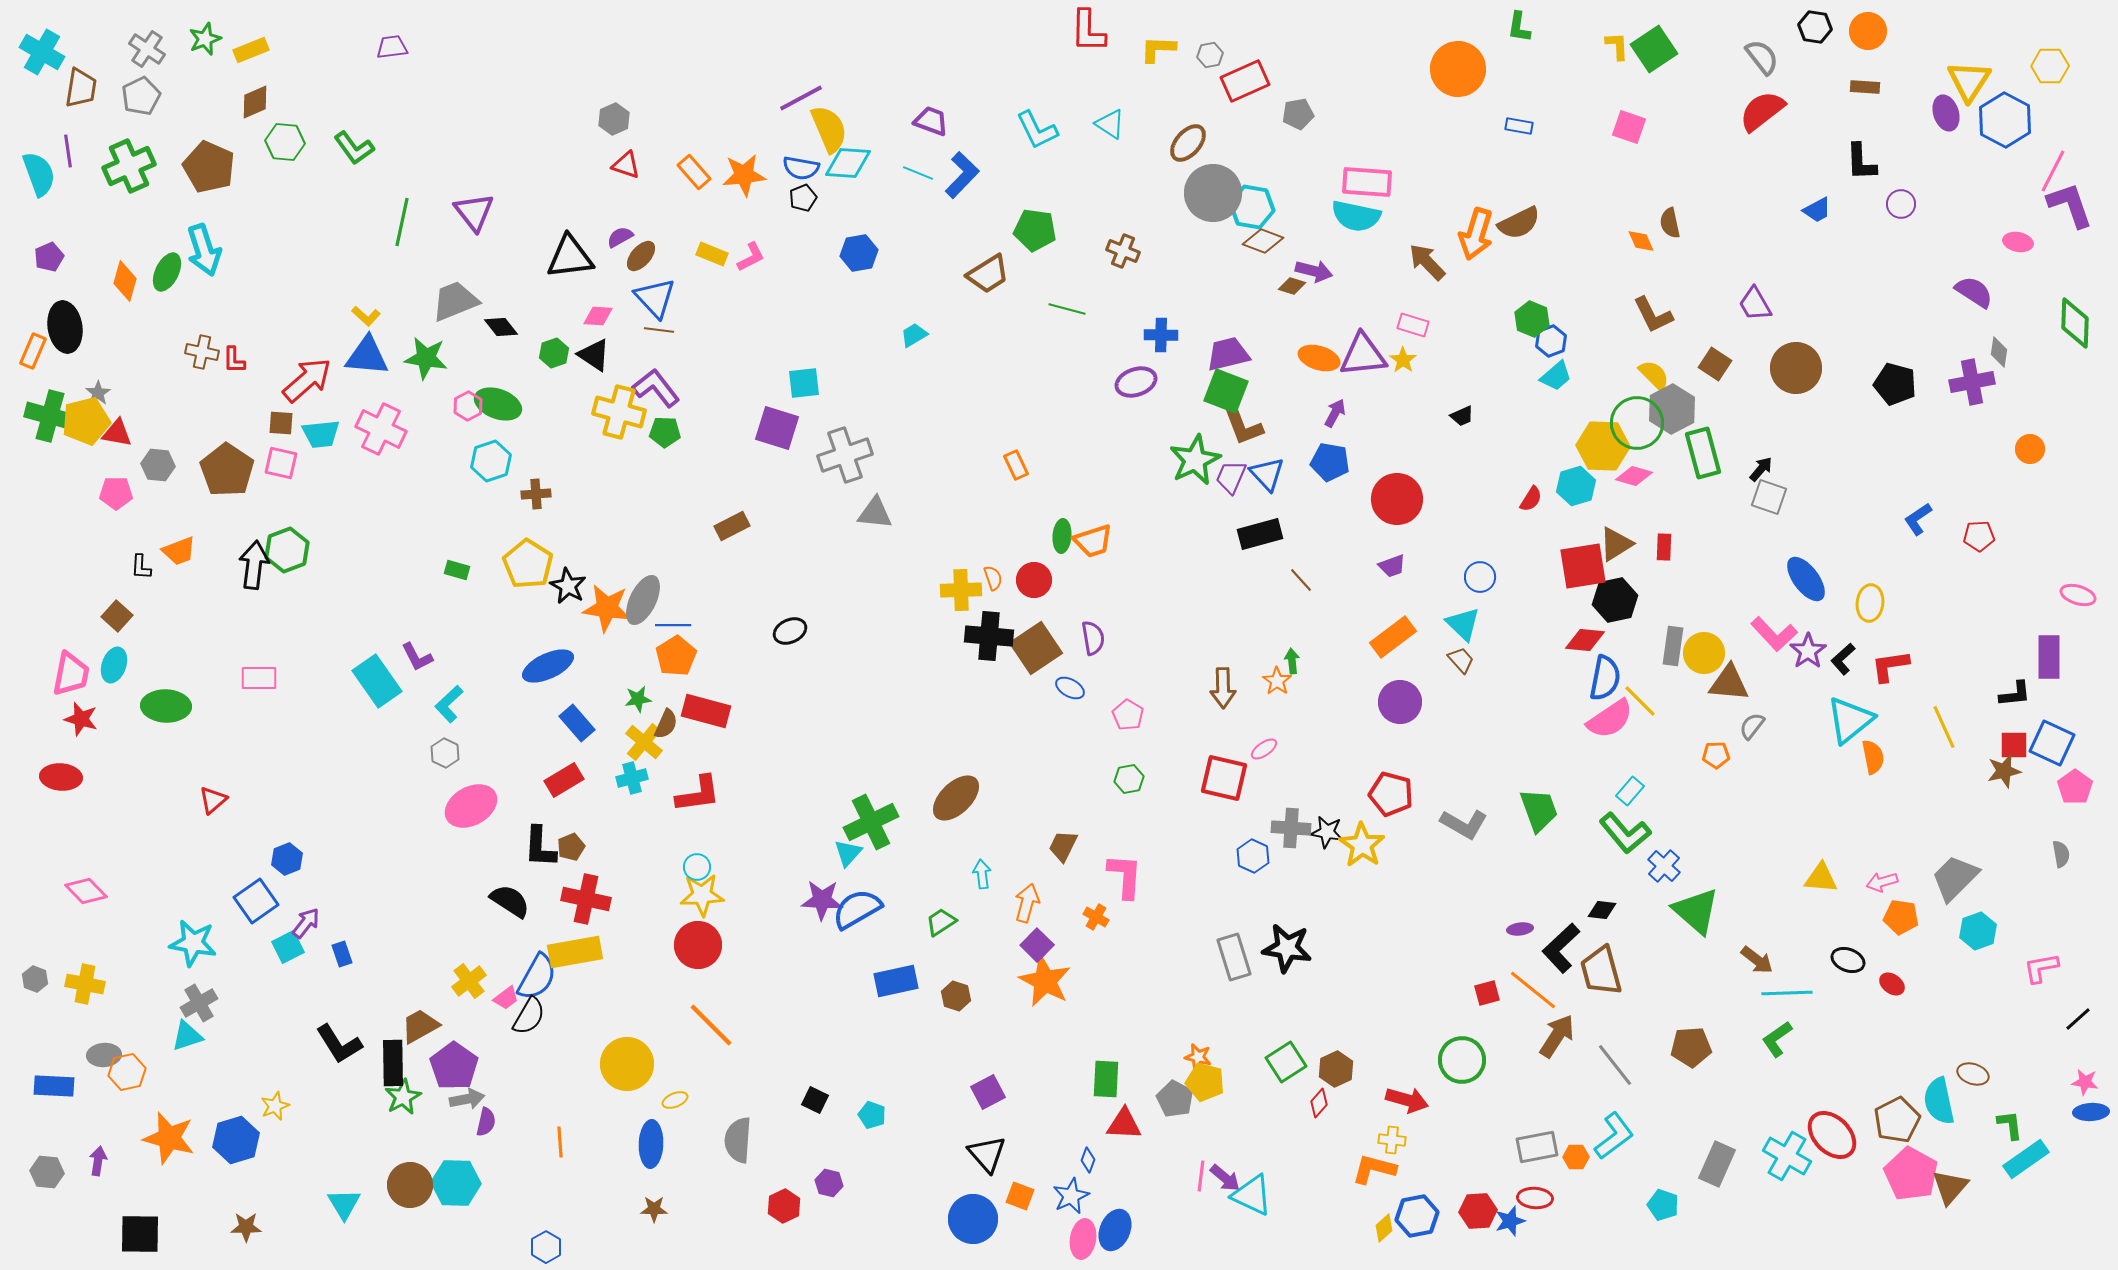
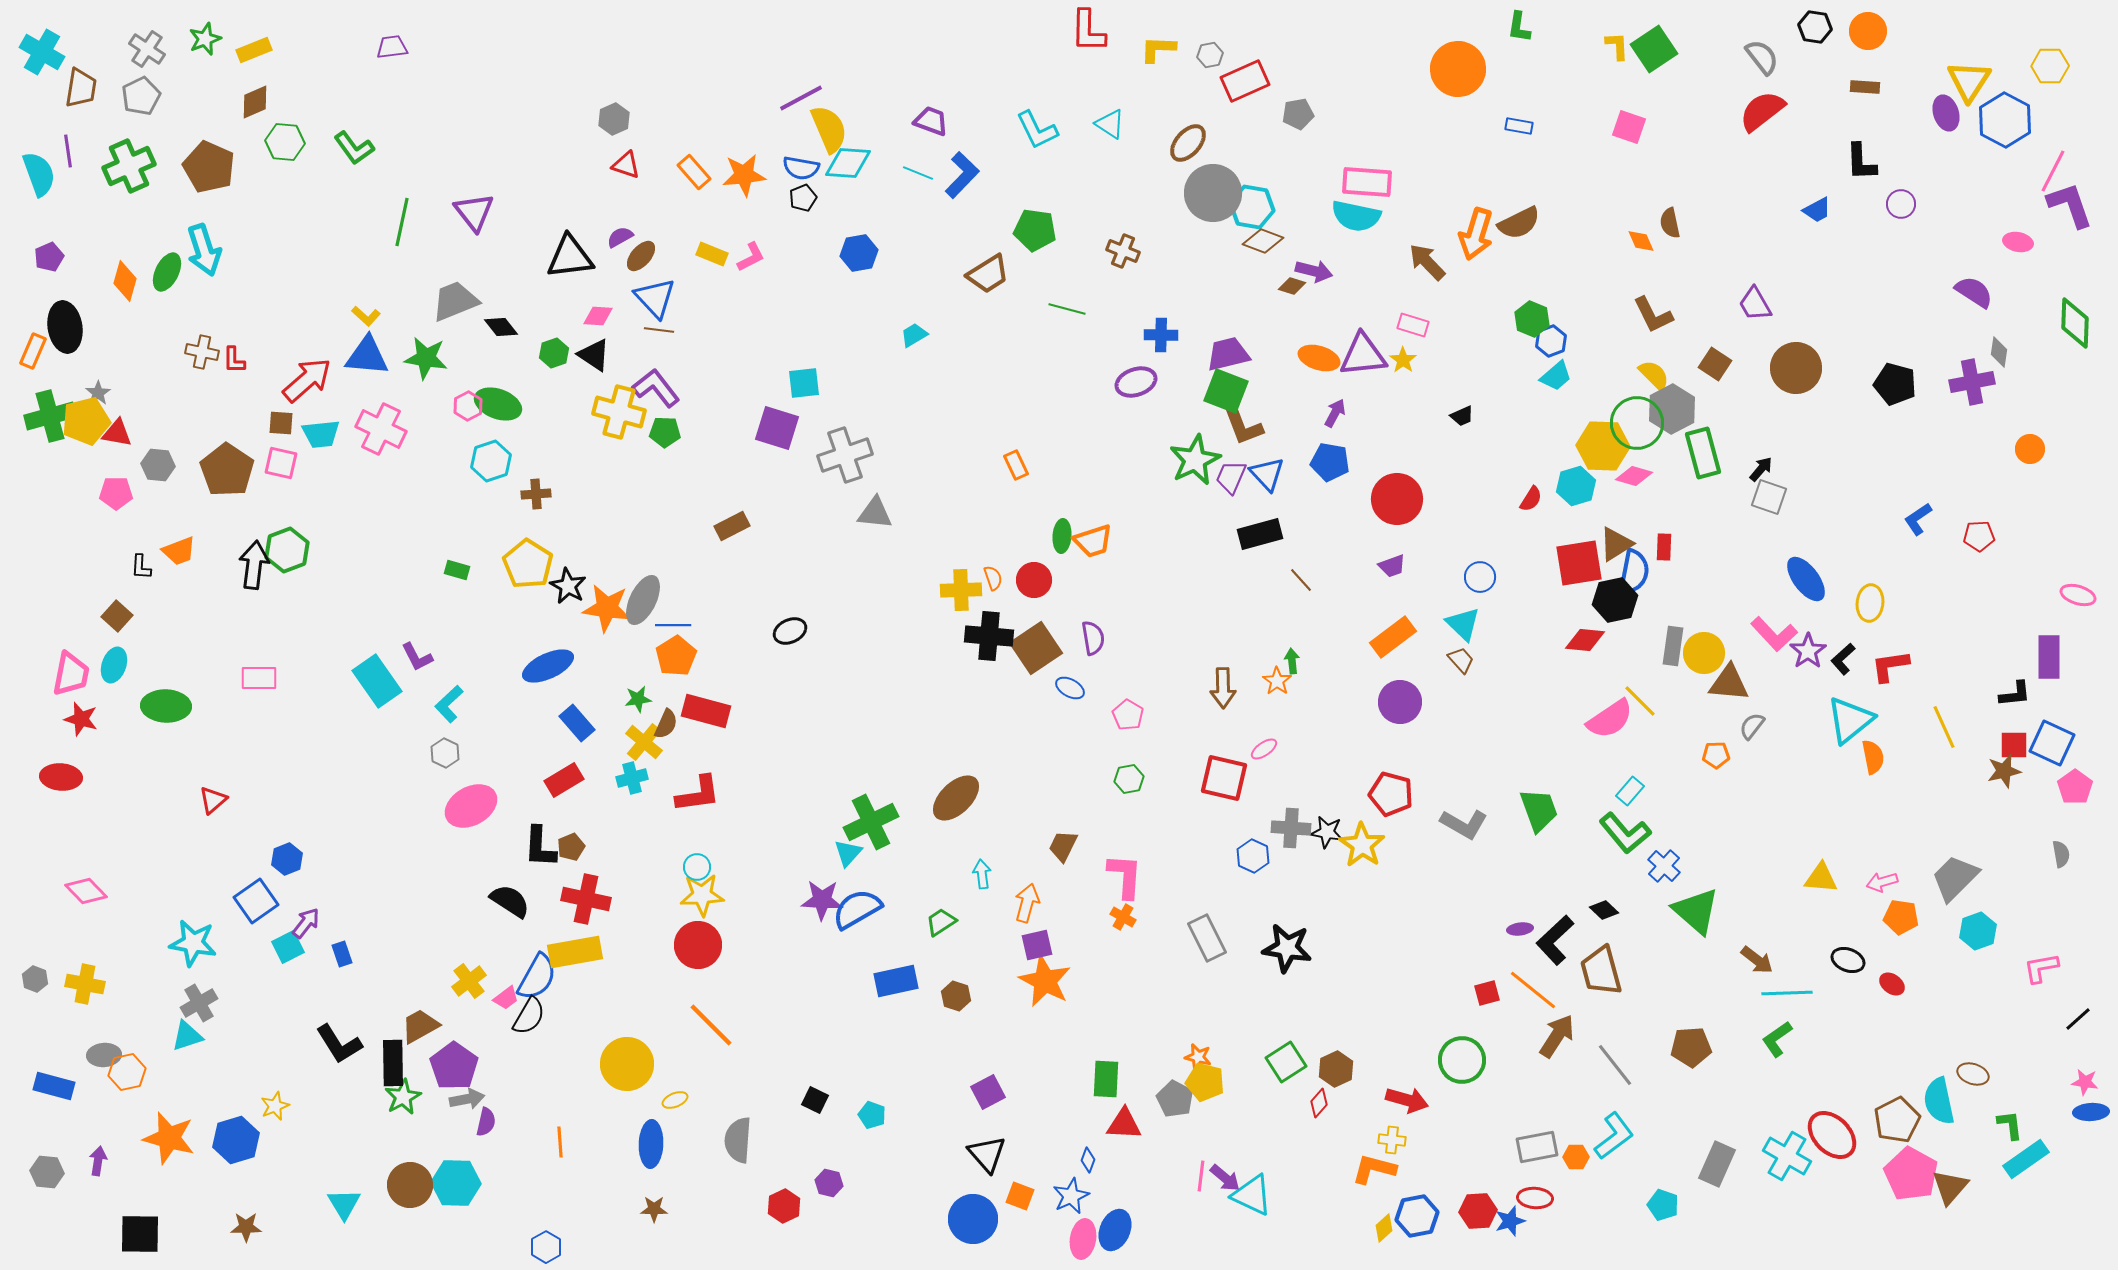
yellow rectangle at (251, 50): moved 3 px right
green cross at (50, 416): rotated 30 degrees counterclockwise
red square at (1583, 566): moved 4 px left, 3 px up
blue semicircle at (1605, 678): moved 29 px right, 106 px up
black diamond at (1602, 910): moved 2 px right; rotated 36 degrees clockwise
orange cross at (1096, 917): moved 27 px right
purple square at (1037, 945): rotated 32 degrees clockwise
black L-shape at (1561, 948): moved 6 px left, 8 px up
gray rectangle at (1234, 957): moved 27 px left, 19 px up; rotated 9 degrees counterclockwise
blue rectangle at (54, 1086): rotated 12 degrees clockwise
